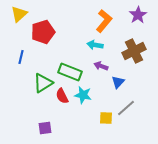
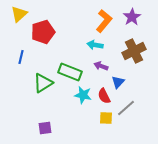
purple star: moved 6 px left, 2 px down
red semicircle: moved 42 px right
